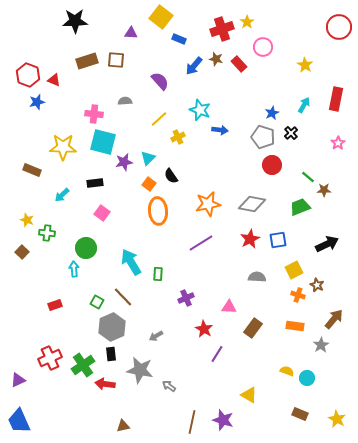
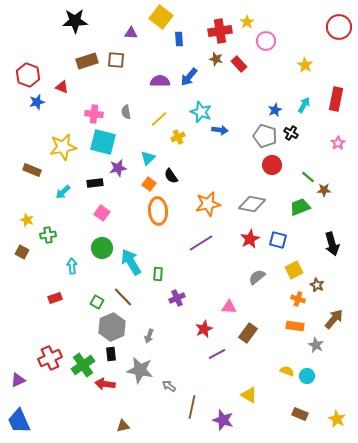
red cross at (222, 29): moved 2 px left, 2 px down; rotated 10 degrees clockwise
blue rectangle at (179, 39): rotated 64 degrees clockwise
pink circle at (263, 47): moved 3 px right, 6 px up
blue arrow at (194, 66): moved 5 px left, 11 px down
red triangle at (54, 80): moved 8 px right, 7 px down
purple semicircle at (160, 81): rotated 48 degrees counterclockwise
gray semicircle at (125, 101): moved 1 px right, 11 px down; rotated 96 degrees counterclockwise
cyan star at (200, 110): moved 1 px right, 2 px down
blue star at (272, 113): moved 3 px right, 3 px up
black cross at (291, 133): rotated 16 degrees counterclockwise
gray pentagon at (263, 137): moved 2 px right, 1 px up
yellow star at (63, 147): rotated 12 degrees counterclockwise
purple star at (124, 162): moved 6 px left, 6 px down
cyan arrow at (62, 195): moved 1 px right, 3 px up
green cross at (47, 233): moved 1 px right, 2 px down; rotated 14 degrees counterclockwise
blue square at (278, 240): rotated 24 degrees clockwise
black arrow at (327, 244): moved 5 px right; rotated 100 degrees clockwise
green circle at (86, 248): moved 16 px right
brown square at (22, 252): rotated 16 degrees counterclockwise
cyan arrow at (74, 269): moved 2 px left, 3 px up
gray semicircle at (257, 277): rotated 42 degrees counterclockwise
orange cross at (298, 295): moved 4 px down
purple cross at (186, 298): moved 9 px left
red rectangle at (55, 305): moved 7 px up
brown rectangle at (253, 328): moved 5 px left, 5 px down
red star at (204, 329): rotated 18 degrees clockwise
gray arrow at (156, 336): moved 7 px left; rotated 40 degrees counterclockwise
gray star at (321, 345): moved 5 px left; rotated 14 degrees counterclockwise
purple line at (217, 354): rotated 30 degrees clockwise
cyan circle at (307, 378): moved 2 px up
brown line at (192, 422): moved 15 px up
